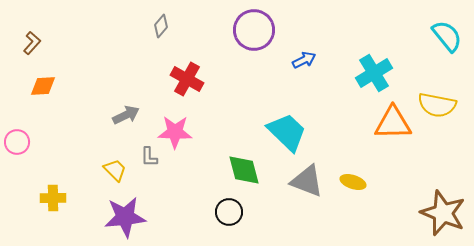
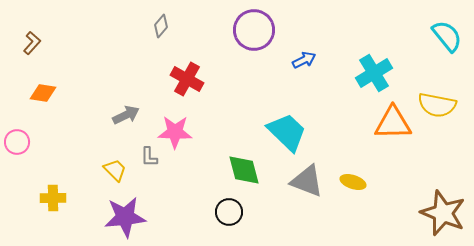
orange diamond: moved 7 px down; rotated 12 degrees clockwise
